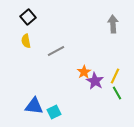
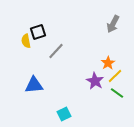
black square: moved 10 px right, 15 px down; rotated 21 degrees clockwise
gray arrow: rotated 150 degrees counterclockwise
gray line: rotated 18 degrees counterclockwise
orange star: moved 24 px right, 9 px up
yellow line: rotated 21 degrees clockwise
green line: rotated 24 degrees counterclockwise
blue triangle: moved 21 px up; rotated 12 degrees counterclockwise
cyan square: moved 10 px right, 2 px down
